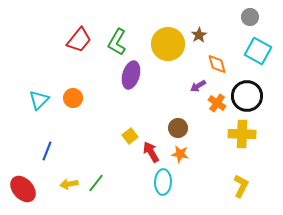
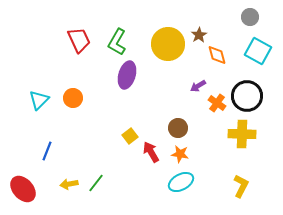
red trapezoid: rotated 64 degrees counterclockwise
orange diamond: moved 9 px up
purple ellipse: moved 4 px left
cyan ellipse: moved 18 px right; rotated 60 degrees clockwise
